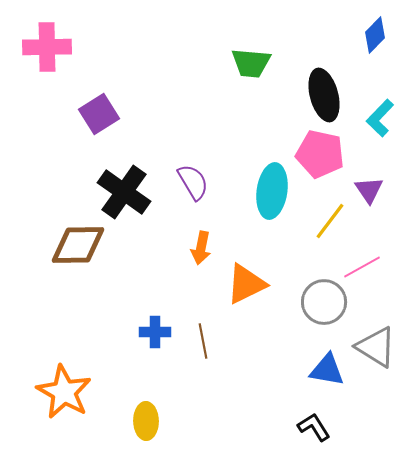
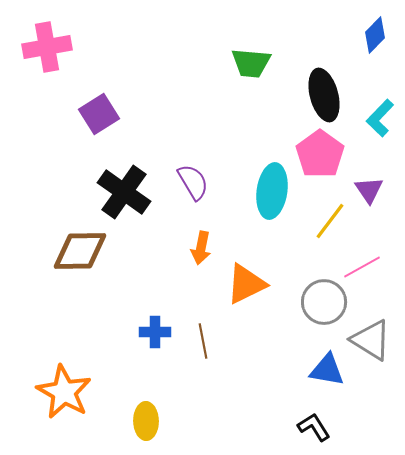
pink cross: rotated 9 degrees counterclockwise
pink pentagon: rotated 24 degrees clockwise
brown diamond: moved 2 px right, 6 px down
gray triangle: moved 5 px left, 7 px up
